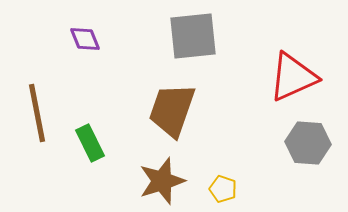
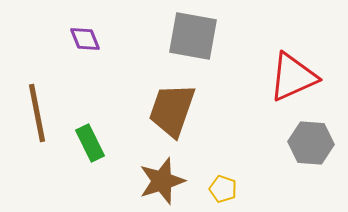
gray square: rotated 16 degrees clockwise
gray hexagon: moved 3 px right
